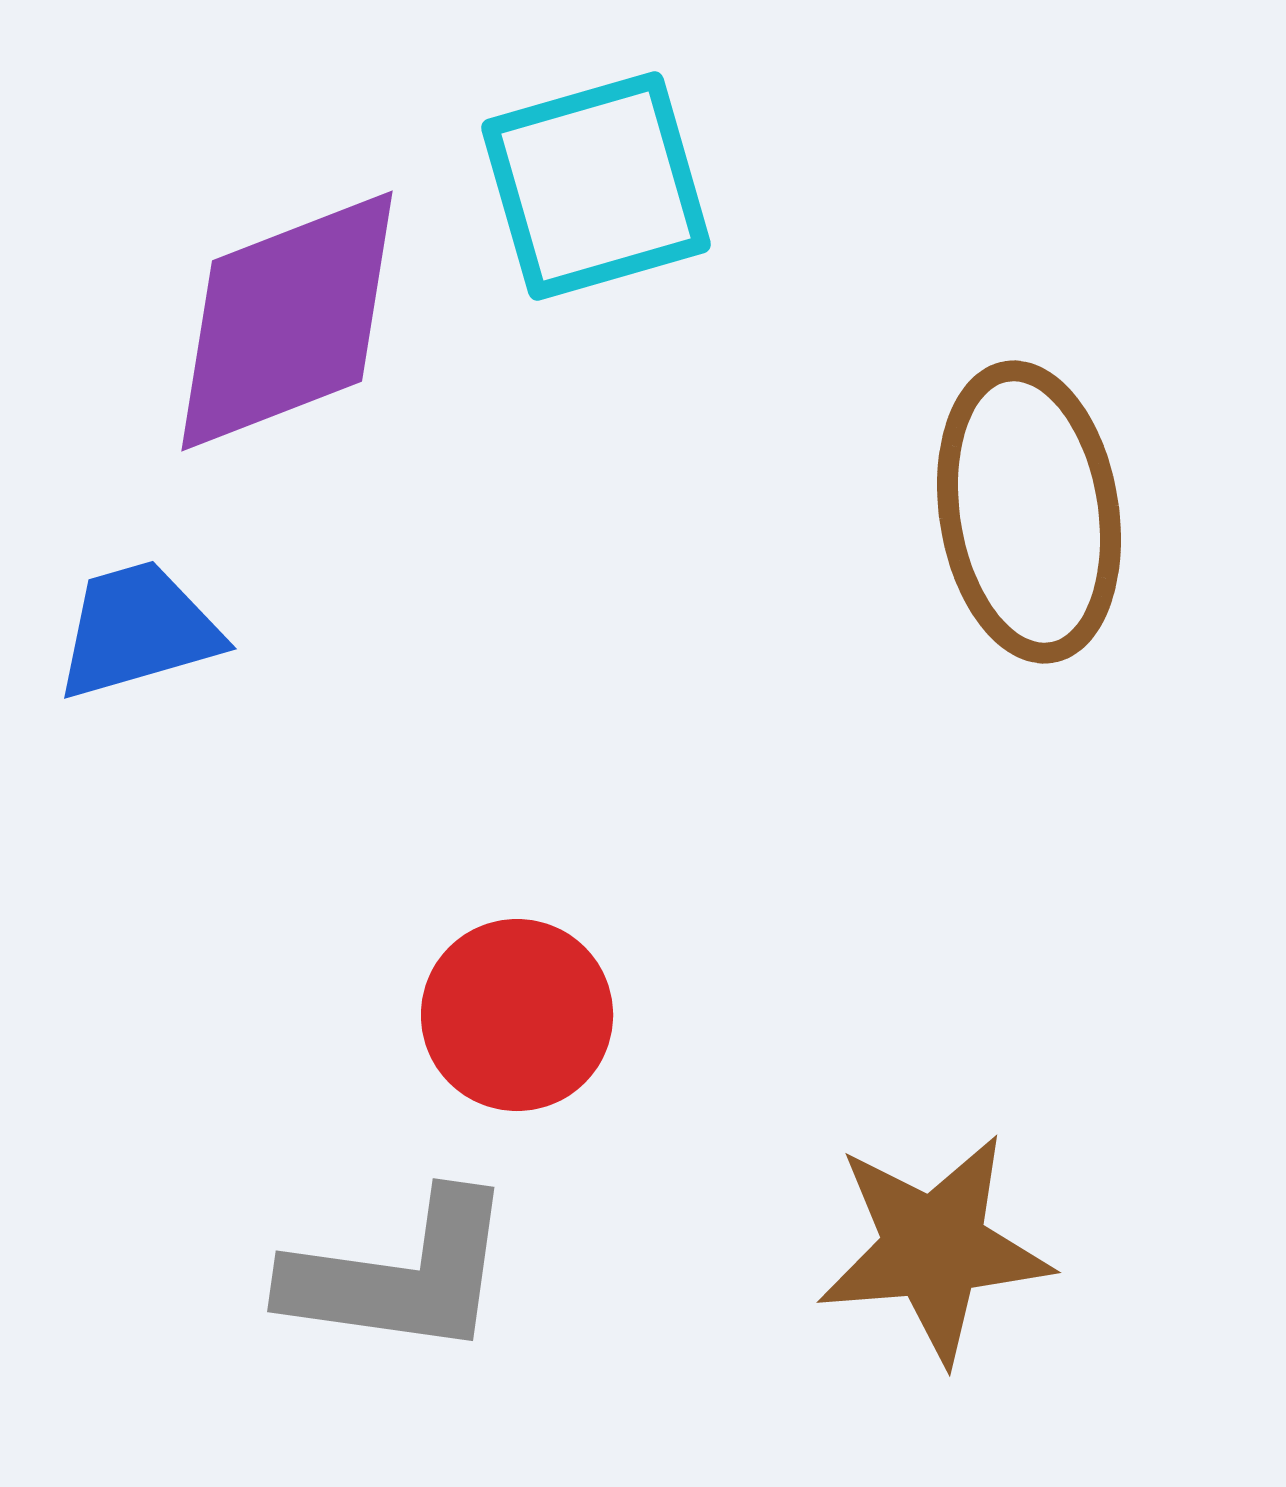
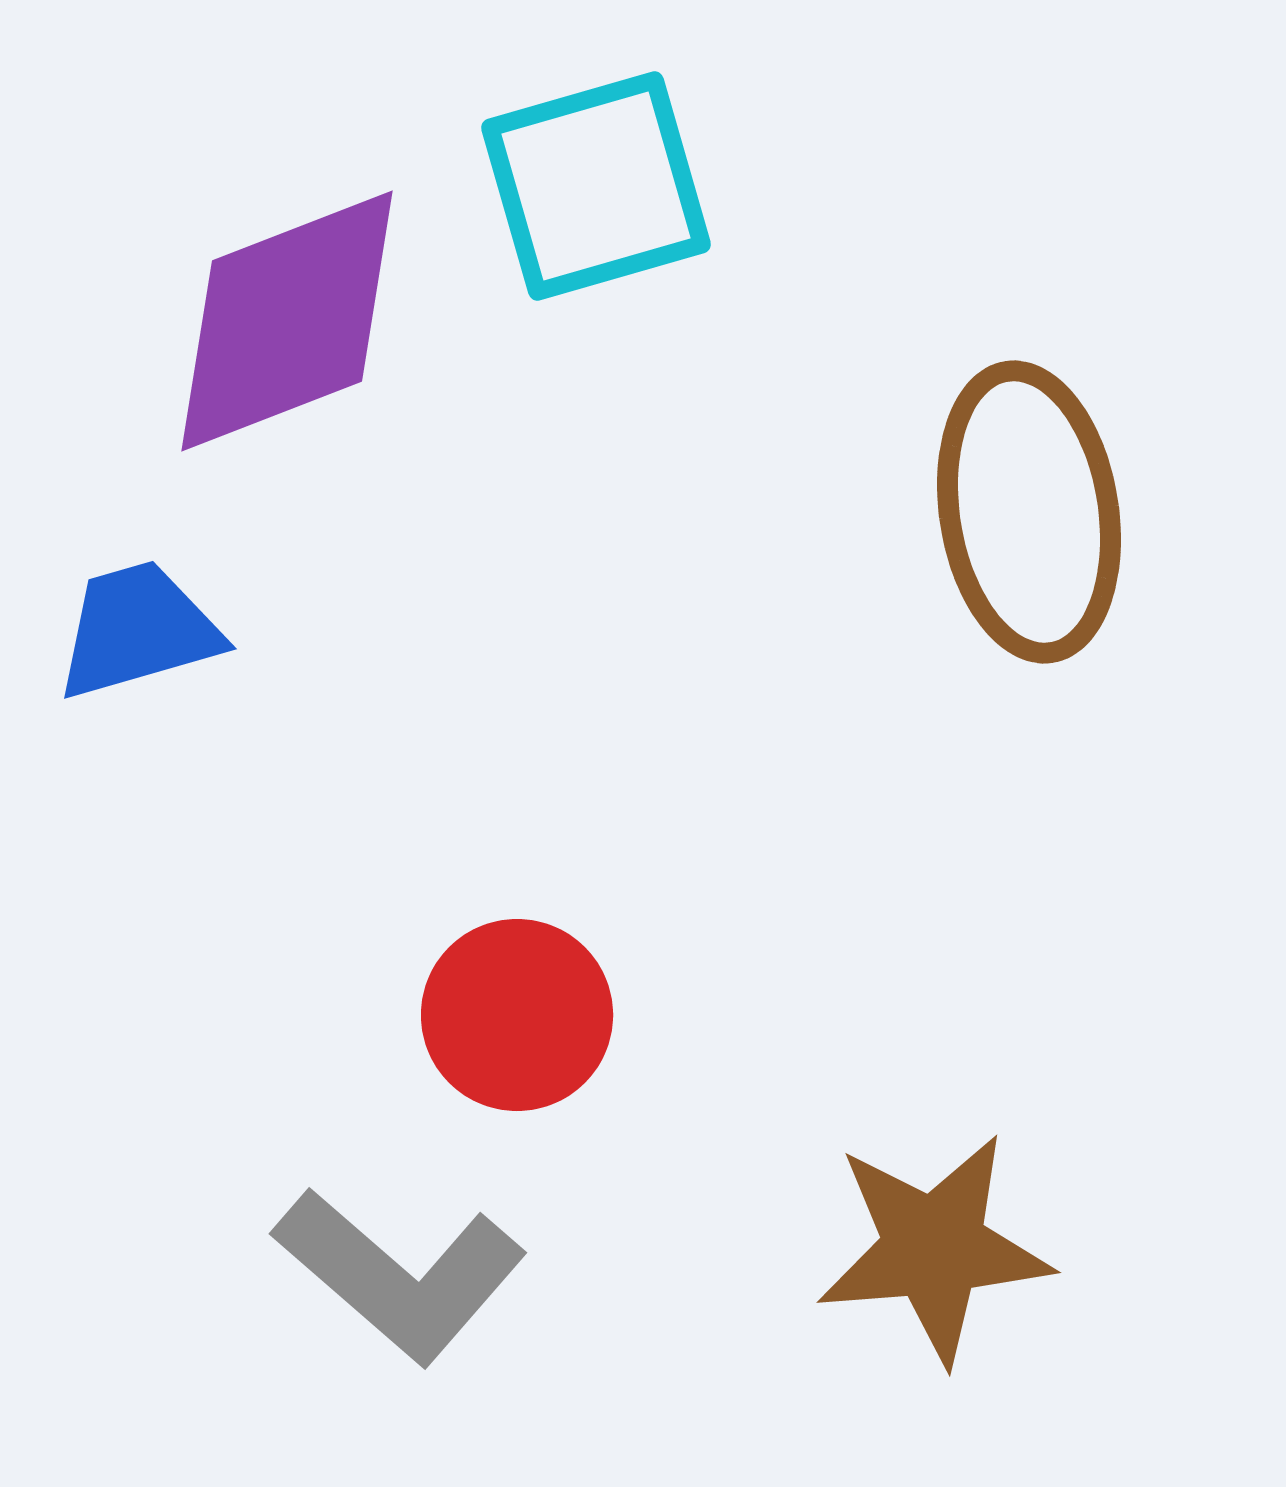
gray L-shape: rotated 33 degrees clockwise
